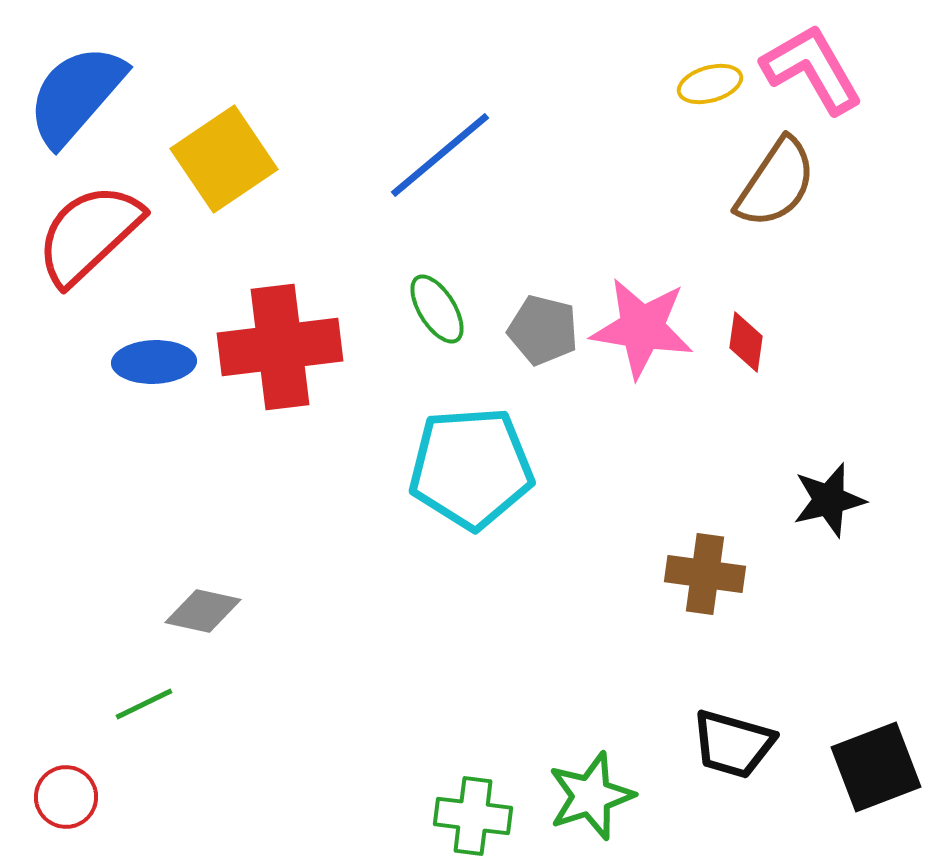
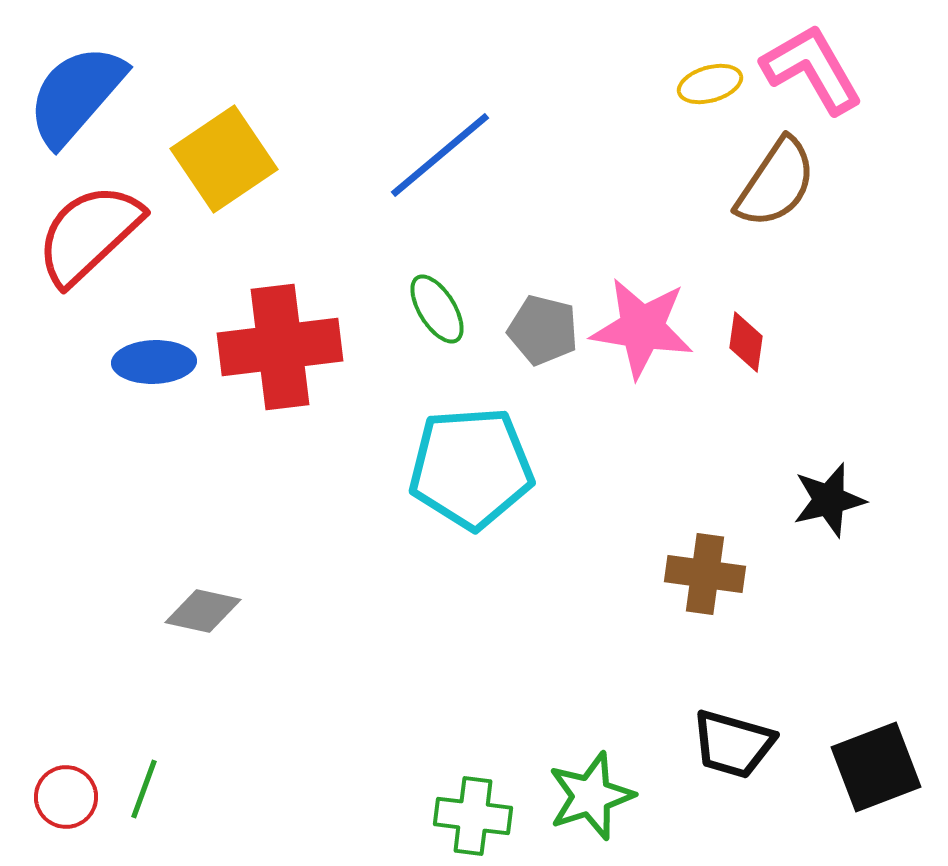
green line: moved 85 px down; rotated 44 degrees counterclockwise
